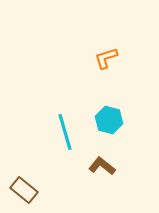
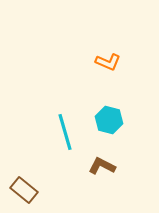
orange L-shape: moved 2 px right, 4 px down; rotated 140 degrees counterclockwise
brown L-shape: rotated 12 degrees counterclockwise
